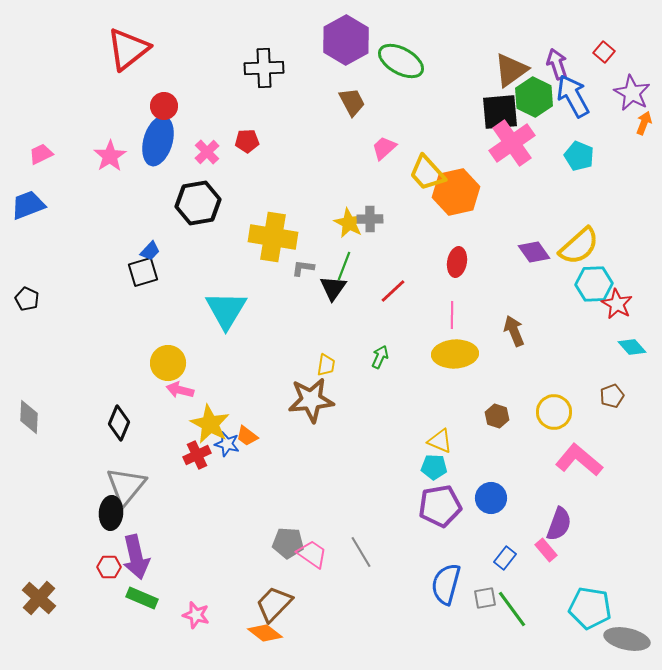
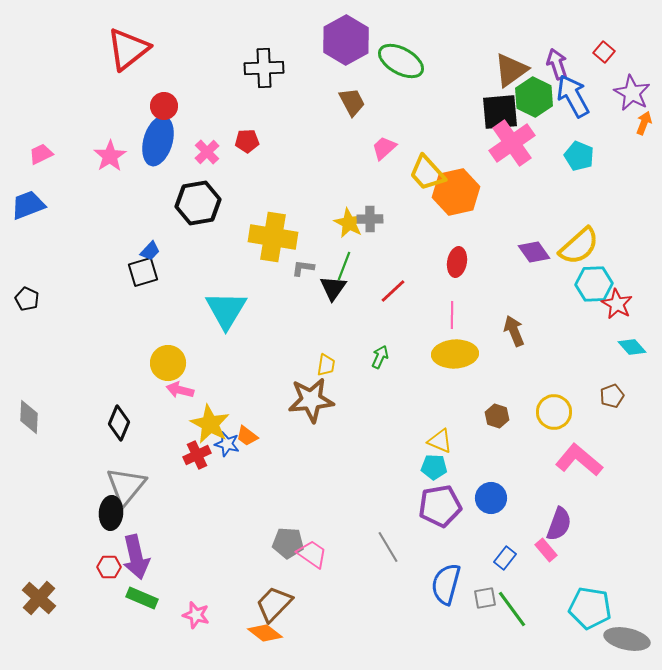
gray line at (361, 552): moved 27 px right, 5 px up
